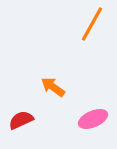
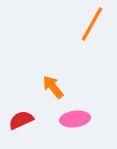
orange arrow: rotated 15 degrees clockwise
pink ellipse: moved 18 px left; rotated 16 degrees clockwise
